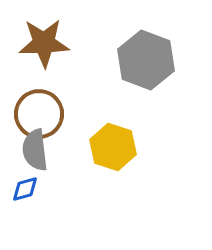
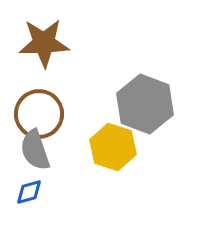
gray hexagon: moved 1 px left, 44 px down
gray semicircle: rotated 12 degrees counterclockwise
blue diamond: moved 4 px right, 3 px down
